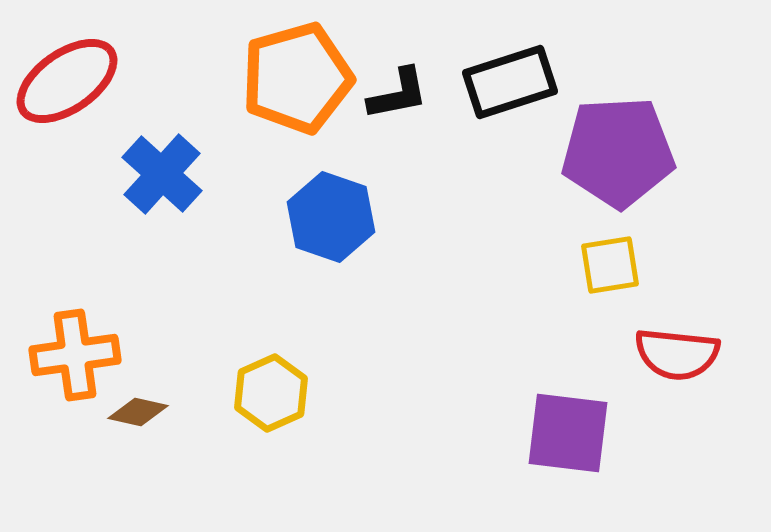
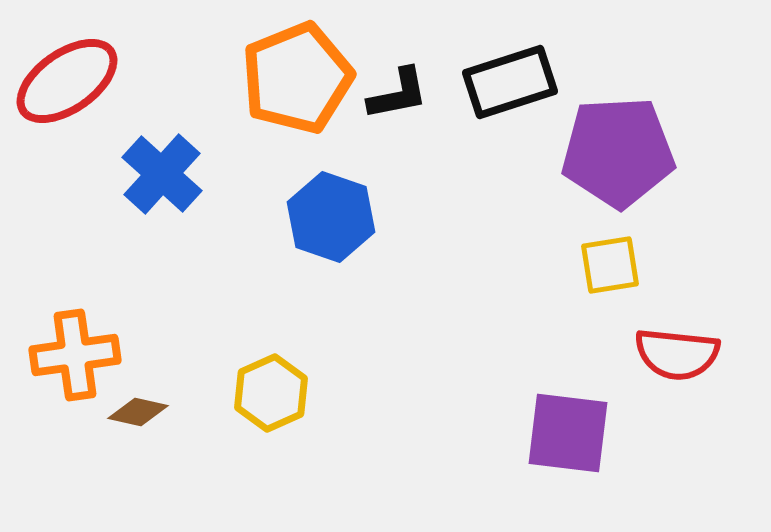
orange pentagon: rotated 6 degrees counterclockwise
